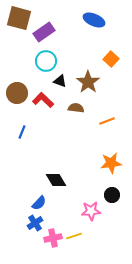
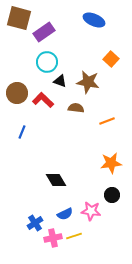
cyan circle: moved 1 px right, 1 px down
brown star: rotated 25 degrees counterclockwise
blue semicircle: moved 26 px right, 11 px down; rotated 21 degrees clockwise
pink star: rotated 12 degrees clockwise
